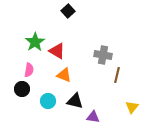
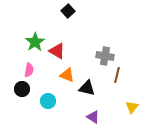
gray cross: moved 2 px right, 1 px down
orange triangle: moved 3 px right
black triangle: moved 12 px right, 13 px up
purple triangle: rotated 24 degrees clockwise
